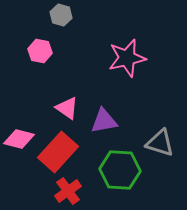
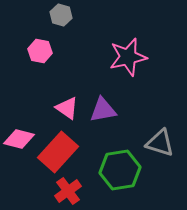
pink star: moved 1 px right, 1 px up
purple triangle: moved 1 px left, 11 px up
green hexagon: rotated 12 degrees counterclockwise
